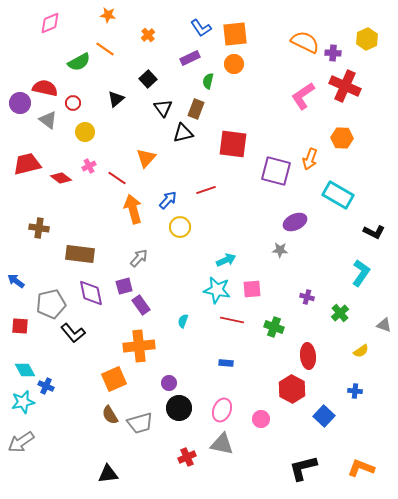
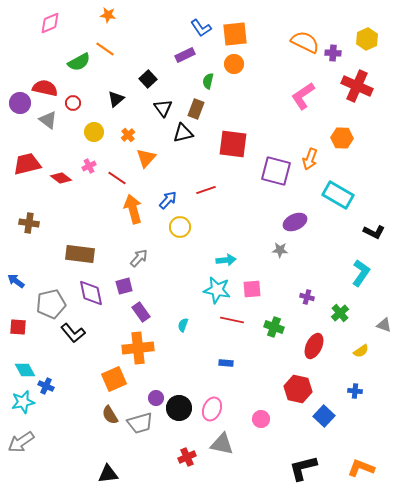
orange cross at (148, 35): moved 20 px left, 100 px down
purple rectangle at (190, 58): moved 5 px left, 3 px up
red cross at (345, 86): moved 12 px right
yellow circle at (85, 132): moved 9 px right
brown cross at (39, 228): moved 10 px left, 5 px up
cyan arrow at (226, 260): rotated 18 degrees clockwise
purple rectangle at (141, 305): moved 7 px down
cyan semicircle at (183, 321): moved 4 px down
red square at (20, 326): moved 2 px left, 1 px down
orange cross at (139, 346): moved 1 px left, 2 px down
red ellipse at (308, 356): moved 6 px right, 10 px up; rotated 30 degrees clockwise
purple circle at (169, 383): moved 13 px left, 15 px down
red hexagon at (292, 389): moved 6 px right; rotated 16 degrees counterclockwise
pink ellipse at (222, 410): moved 10 px left, 1 px up
